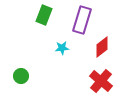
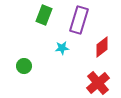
purple rectangle: moved 3 px left
green circle: moved 3 px right, 10 px up
red cross: moved 3 px left, 2 px down; rotated 10 degrees clockwise
